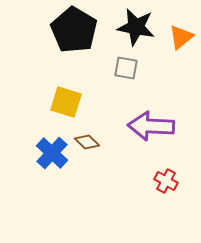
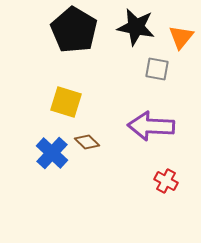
orange triangle: rotated 12 degrees counterclockwise
gray square: moved 31 px right, 1 px down
